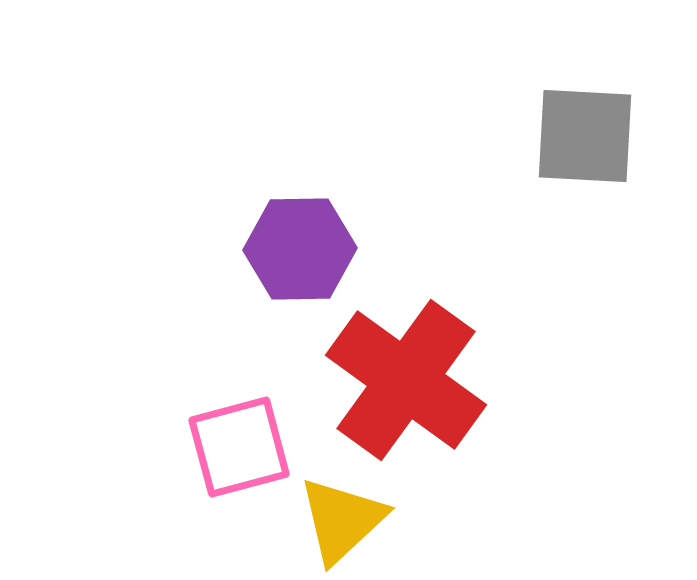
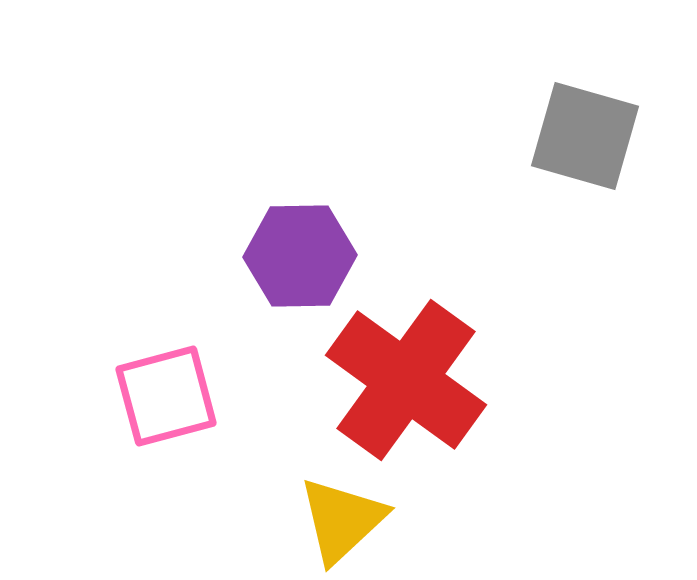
gray square: rotated 13 degrees clockwise
purple hexagon: moved 7 px down
pink square: moved 73 px left, 51 px up
